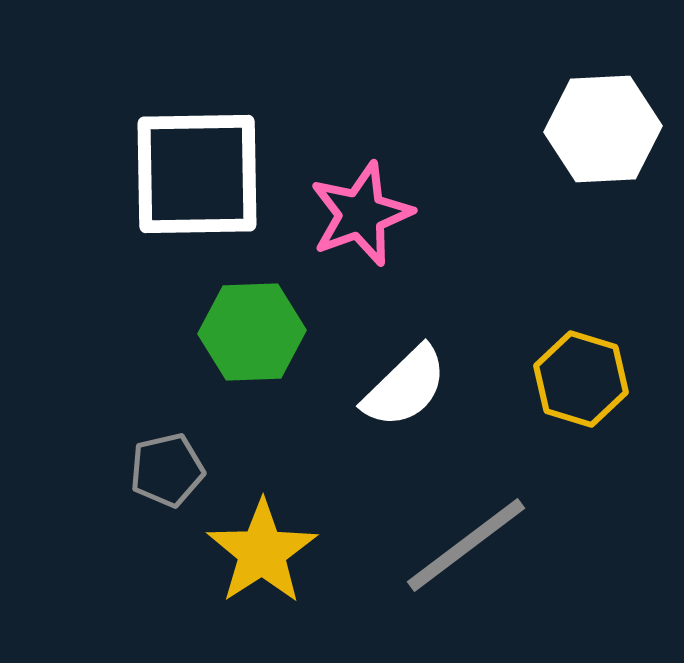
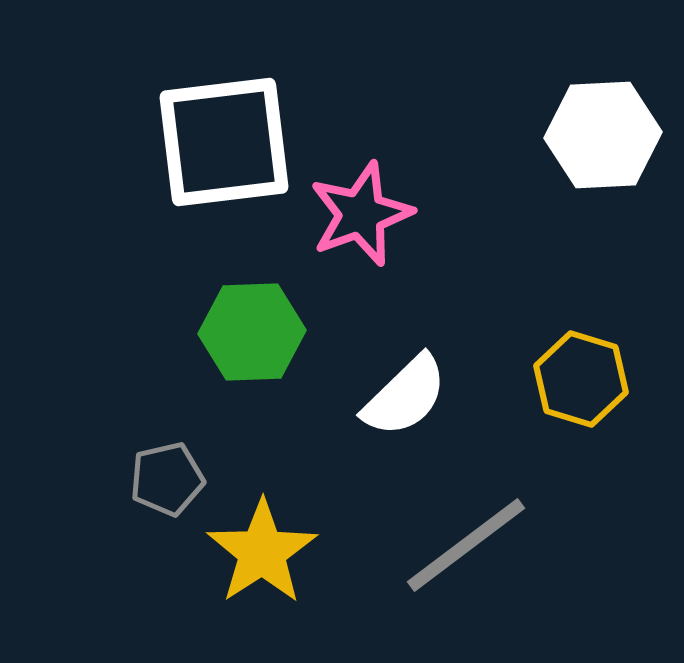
white hexagon: moved 6 px down
white square: moved 27 px right, 32 px up; rotated 6 degrees counterclockwise
white semicircle: moved 9 px down
gray pentagon: moved 9 px down
